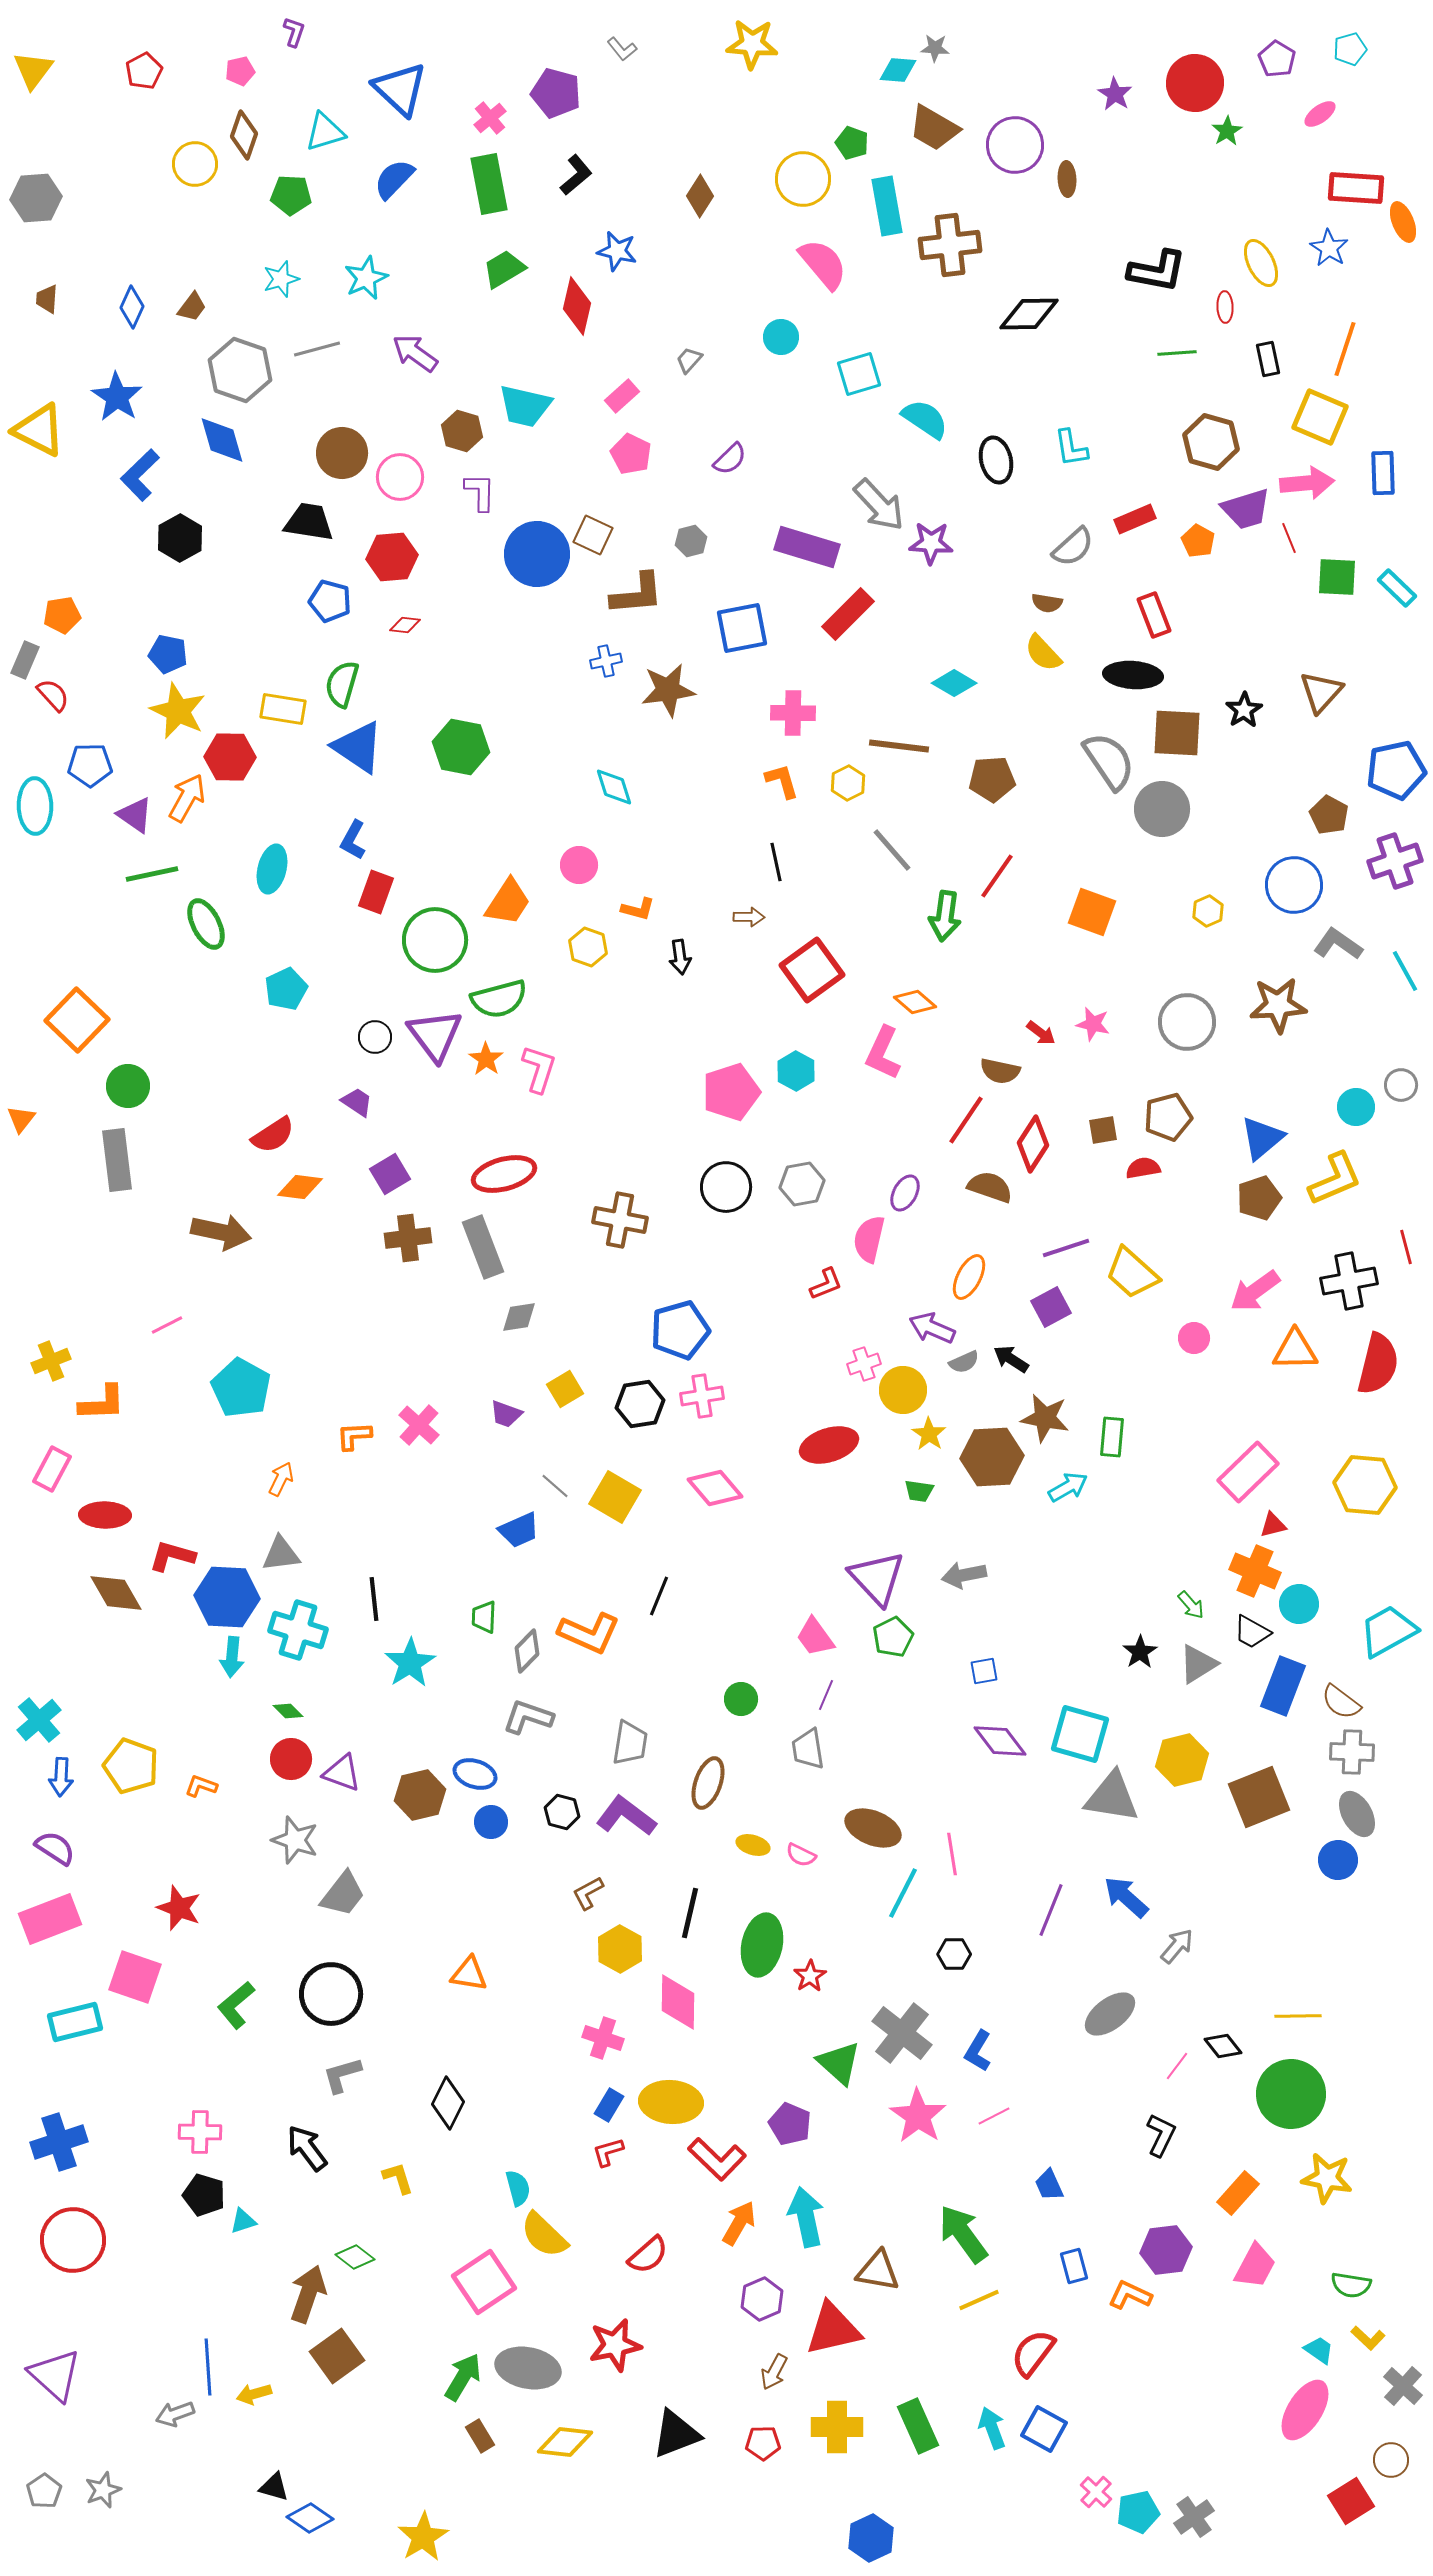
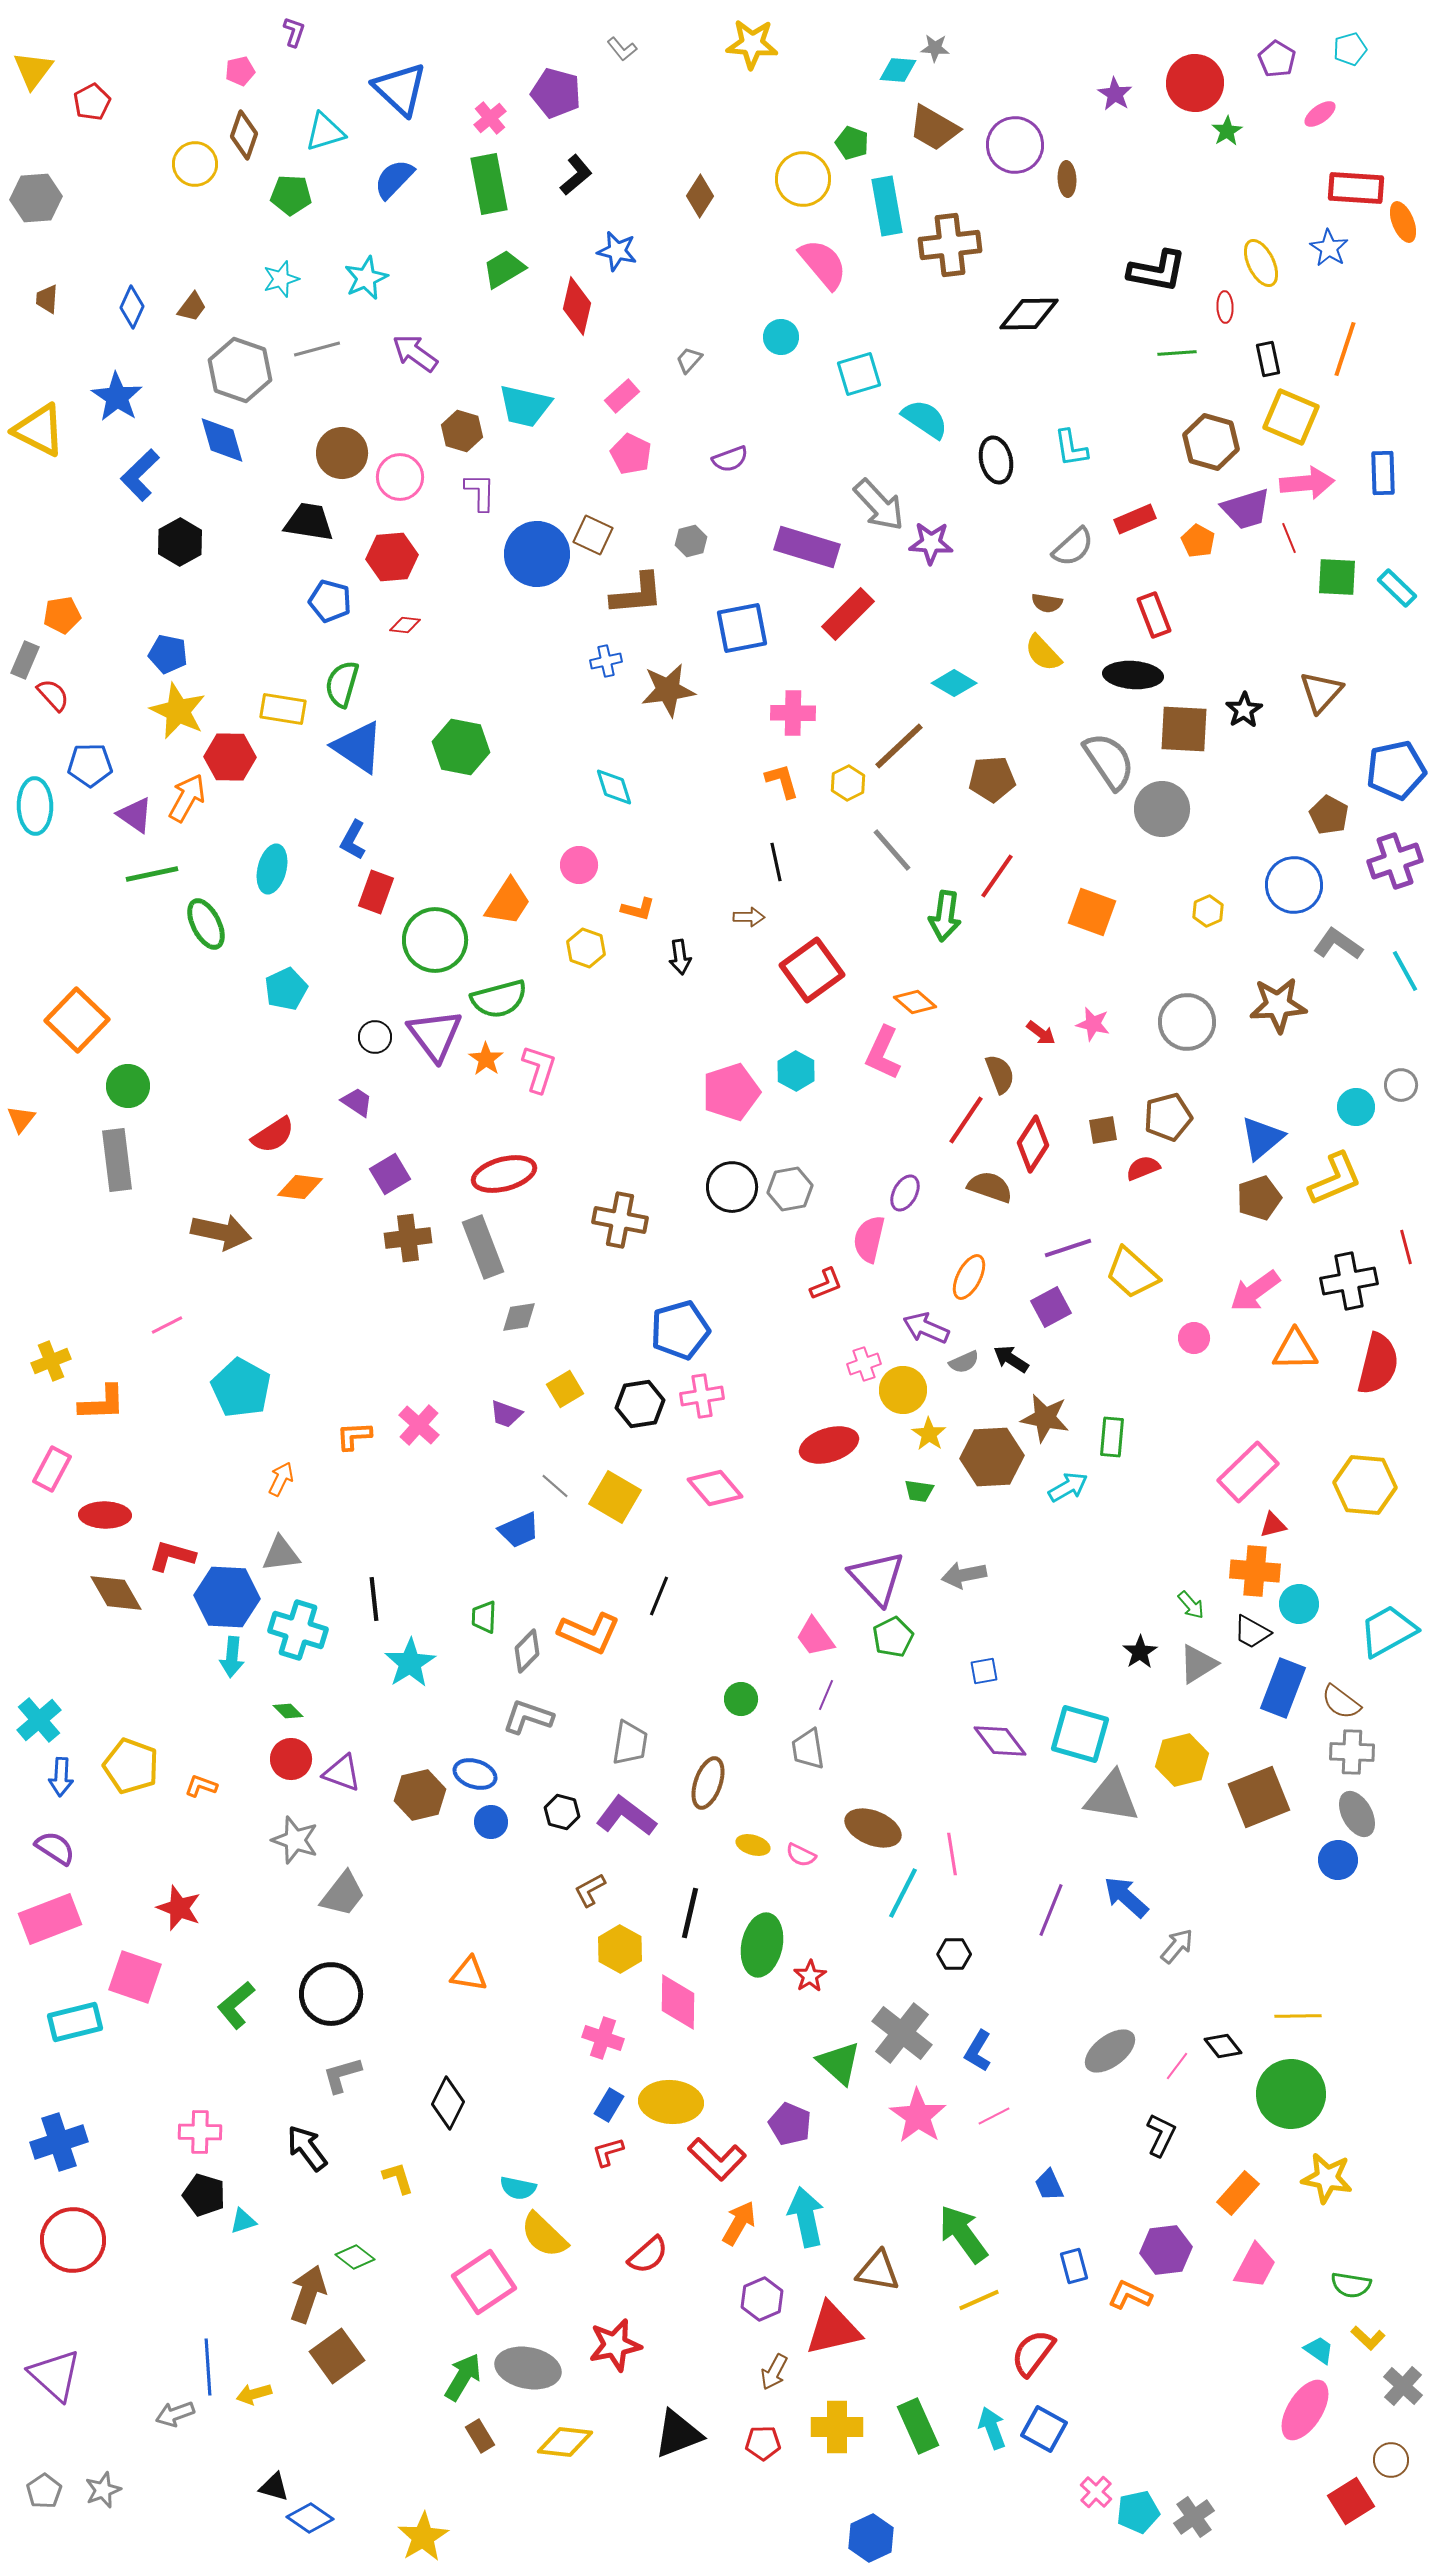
red pentagon at (144, 71): moved 52 px left, 31 px down
yellow square at (1320, 417): moved 29 px left
purple semicircle at (730, 459): rotated 24 degrees clockwise
black hexagon at (180, 538): moved 4 px down
brown square at (1177, 733): moved 7 px right, 4 px up
brown line at (899, 746): rotated 50 degrees counterclockwise
yellow hexagon at (588, 947): moved 2 px left, 1 px down
brown semicircle at (1000, 1071): moved 3 px down; rotated 123 degrees counterclockwise
red semicircle at (1143, 1168): rotated 12 degrees counterclockwise
gray hexagon at (802, 1184): moved 12 px left, 5 px down
black circle at (726, 1187): moved 6 px right
purple line at (1066, 1248): moved 2 px right
purple arrow at (932, 1328): moved 6 px left
orange cross at (1255, 1571): rotated 18 degrees counterclockwise
blue rectangle at (1283, 1686): moved 2 px down
brown L-shape at (588, 1893): moved 2 px right, 3 px up
gray ellipse at (1110, 2014): moved 37 px down
cyan semicircle at (518, 2188): rotated 117 degrees clockwise
black triangle at (676, 2434): moved 2 px right
